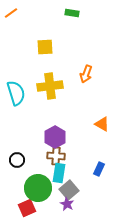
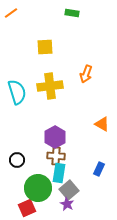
cyan semicircle: moved 1 px right, 1 px up
